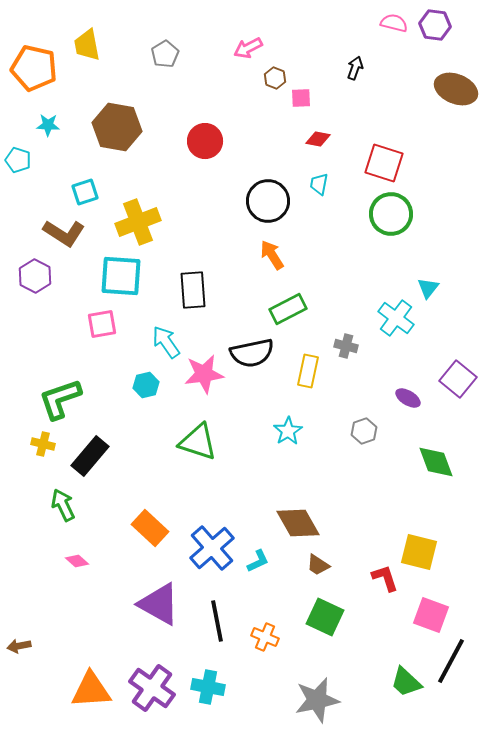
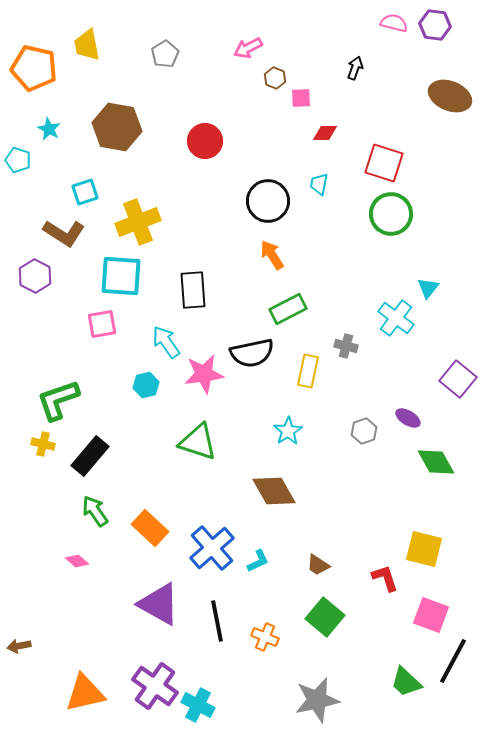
brown ellipse at (456, 89): moved 6 px left, 7 px down
cyan star at (48, 125): moved 1 px right, 4 px down; rotated 25 degrees clockwise
red diamond at (318, 139): moved 7 px right, 6 px up; rotated 10 degrees counterclockwise
purple ellipse at (408, 398): moved 20 px down
green L-shape at (60, 399): moved 2 px left, 1 px down
green diamond at (436, 462): rotated 9 degrees counterclockwise
green arrow at (63, 505): moved 32 px right, 6 px down; rotated 8 degrees counterclockwise
brown diamond at (298, 523): moved 24 px left, 32 px up
yellow square at (419, 552): moved 5 px right, 3 px up
green square at (325, 617): rotated 15 degrees clockwise
black line at (451, 661): moved 2 px right
cyan cross at (208, 687): moved 10 px left, 18 px down; rotated 16 degrees clockwise
purple cross at (152, 688): moved 3 px right, 2 px up
orange triangle at (91, 690): moved 6 px left, 3 px down; rotated 9 degrees counterclockwise
